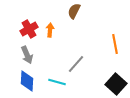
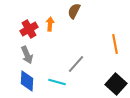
orange arrow: moved 6 px up
